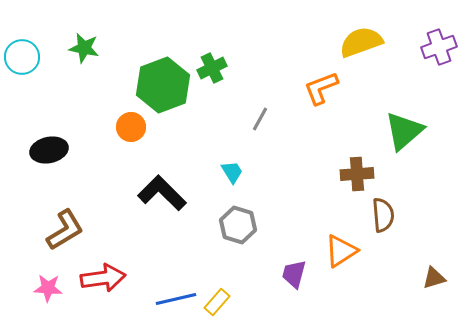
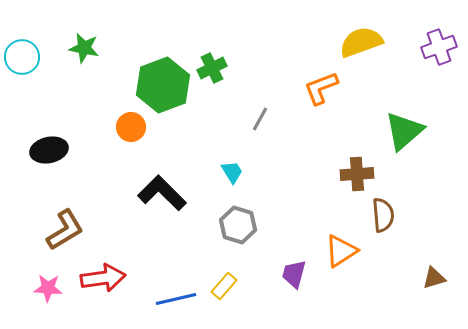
yellow rectangle: moved 7 px right, 16 px up
